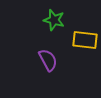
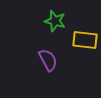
green star: moved 1 px right, 1 px down
